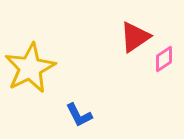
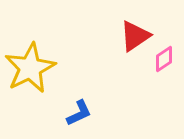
red triangle: moved 1 px up
blue L-shape: moved 2 px up; rotated 88 degrees counterclockwise
